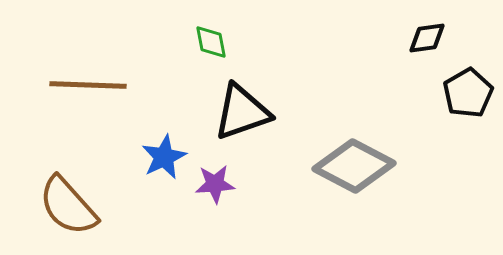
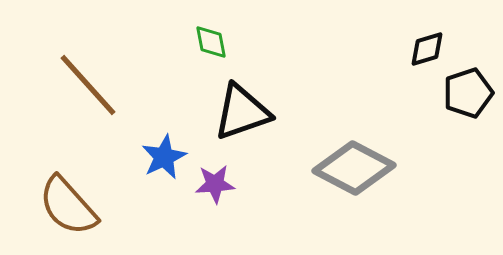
black diamond: moved 11 px down; rotated 9 degrees counterclockwise
brown line: rotated 46 degrees clockwise
black pentagon: rotated 12 degrees clockwise
gray diamond: moved 2 px down
